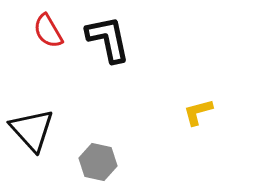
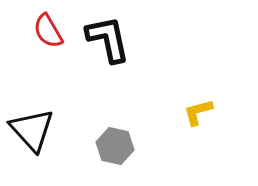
gray hexagon: moved 17 px right, 16 px up
